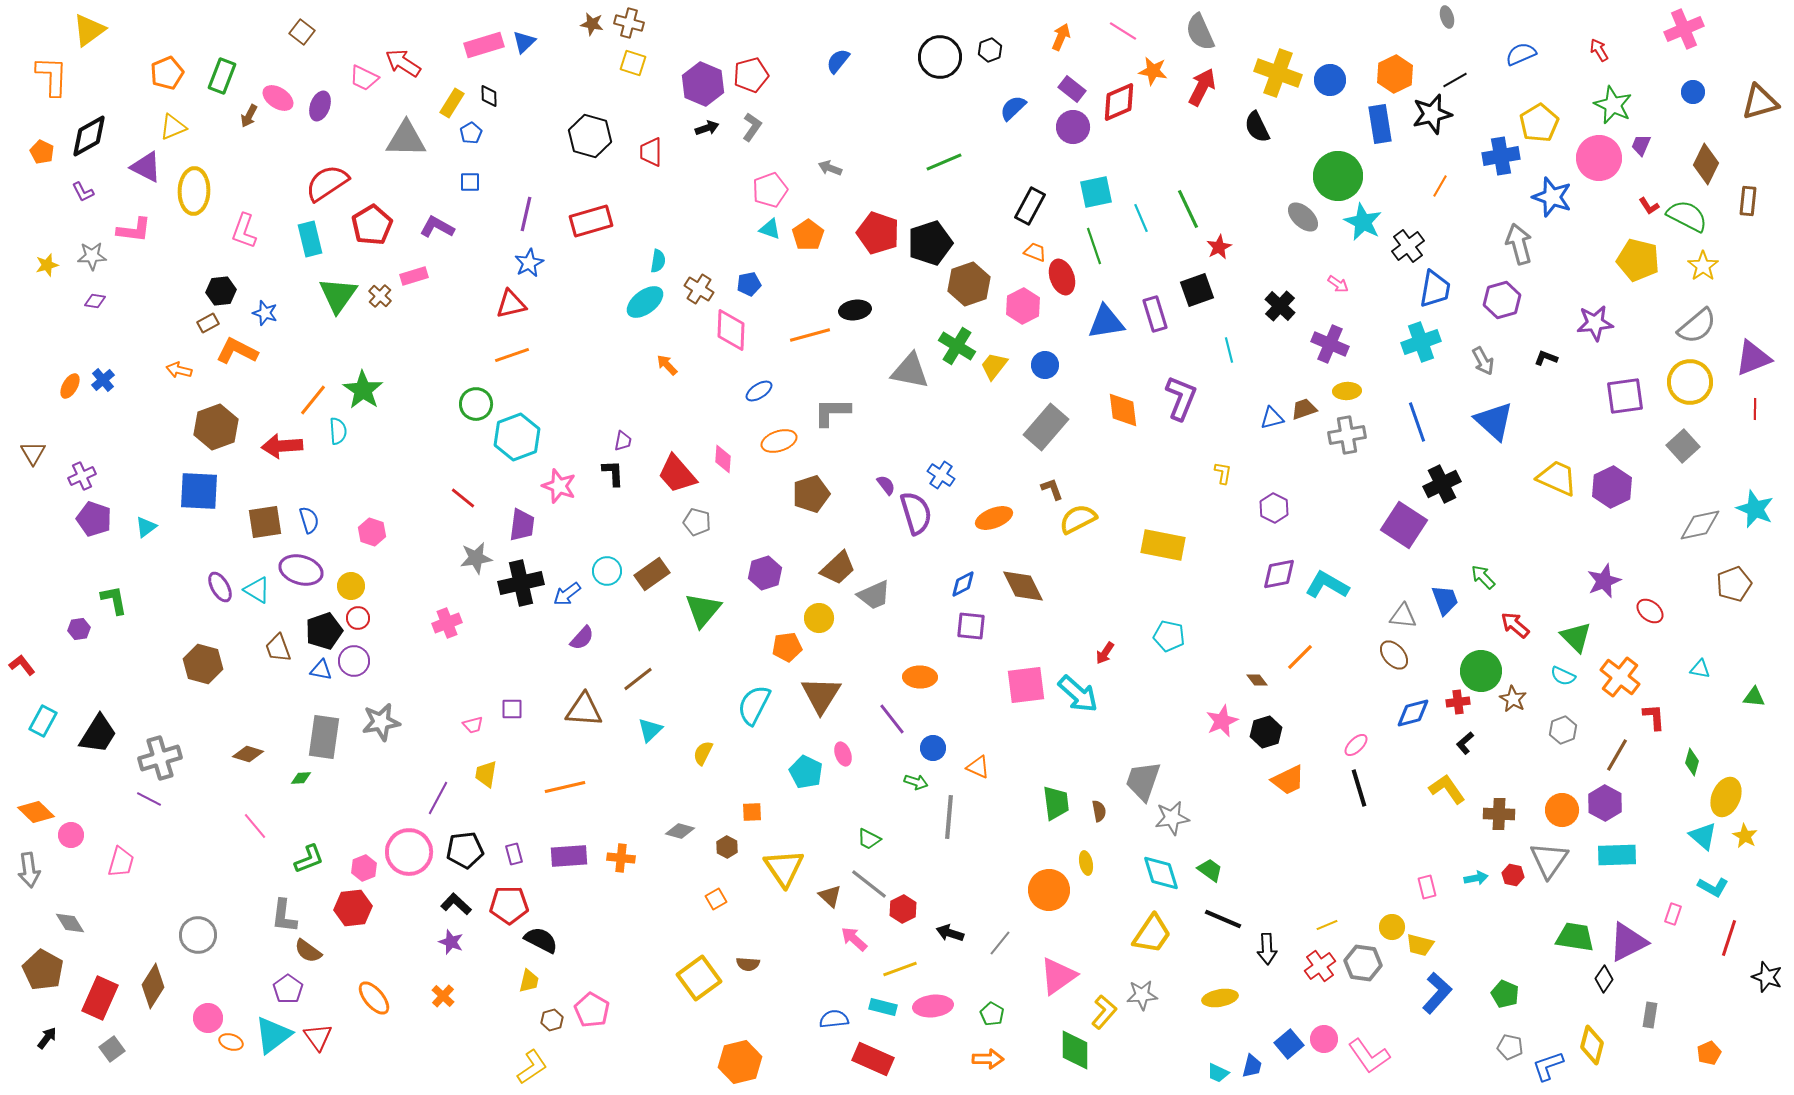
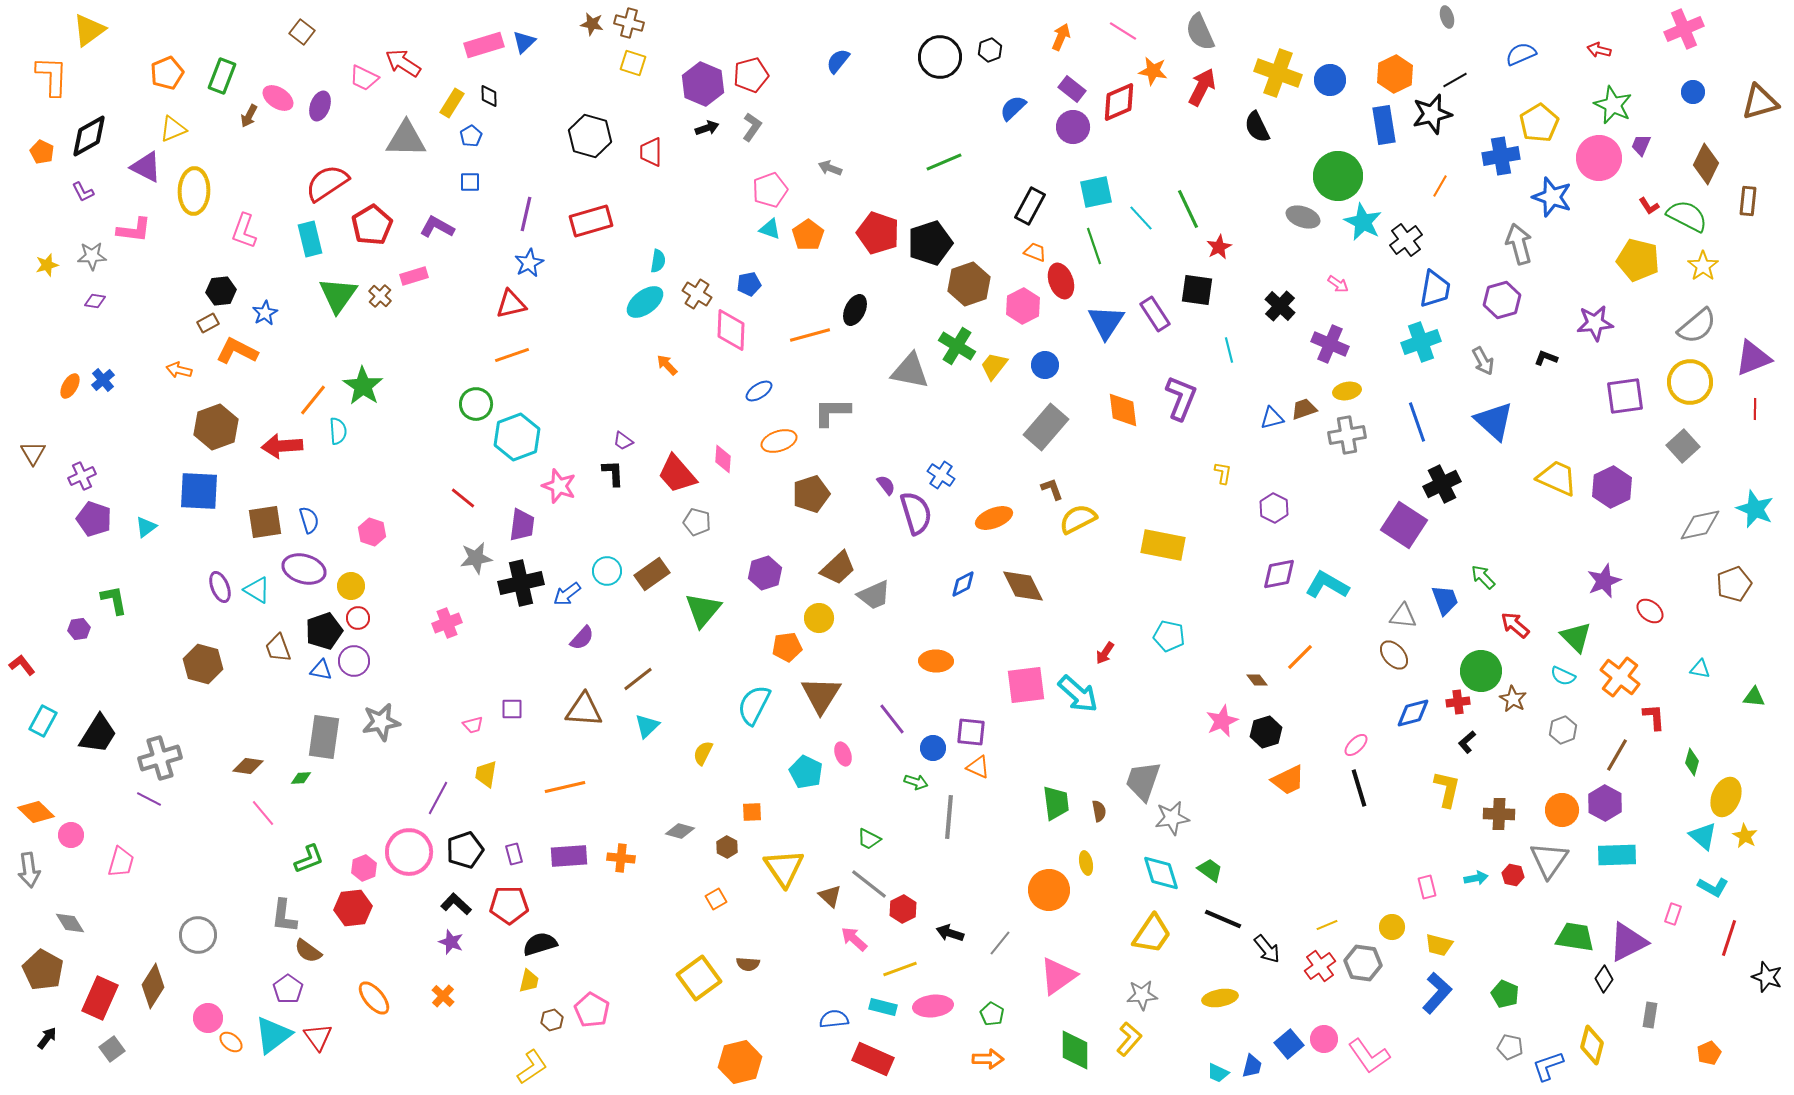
red arrow at (1599, 50): rotated 45 degrees counterclockwise
blue rectangle at (1380, 124): moved 4 px right, 1 px down
yellow triangle at (173, 127): moved 2 px down
blue pentagon at (471, 133): moved 3 px down
gray ellipse at (1303, 217): rotated 24 degrees counterclockwise
cyan line at (1141, 218): rotated 20 degrees counterclockwise
black cross at (1408, 246): moved 2 px left, 6 px up
red ellipse at (1062, 277): moved 1 px left, 4 px down
brown cross at (699, 289): moved 2 px left, 5 px down
black square at (1197, 290): rotated 28 degrees clockwise
black ellipse at (855, 310): rotated 56 degrees counterclockwise
blue star at (265, 313): rotated 25 degrees clockwise
purple rectangle at (1155, 314): rotated 16 degrees counterclockwise
blue triangle at (1106, 322): rotated 48 degrees counterclockwise
green star at (363, 390): moved 4 px up
yellow ellipse at (1347, 391): rotated 8 degrees counterclockwise
purple trapezoid at (623, 441): rotated 115 degrees clockwise
purple ellipse at (301, 570): moved 3 px right, 1 px up
purple ellipse at (220, 587): rotated 8 degrees clockwise
purple square at (971, 626): moved 106 px down
orange ellipse at (920, 677): moved 16 px right, 16 px up
cyan triangle at (650, 730): moved 3 px left, 4 px up
black L-shape at (1465, 743): moved 2 px right, 1 px up
brown diamond at (248, 754): moved 12 px down; rotated 8 degrees counterclockwise
yellow L-shape at (1447, 789): rotated 48 degrees clockwise
pink line at (255, 826): moved 8 px right, 13 px up
black pentagon at (465, 850): rotated 12 degrees counterclockwise
black semicircle at (541, 940): moved 1 px left, 4 px down; rotated 44 degrees counterclockwise
yellow trapezoid at (1420, 945): moved 19 px right
black arrow at (1267, 949): rotated 36 degrees counterclockwise
yellow L-shape at (1104, 1012): moved 25 px right, 27 px down
orange ellipse at (231, 1042): rotated 20 degrees clockwise
